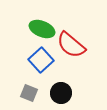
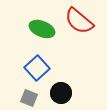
red semicircle: moved 8 px right, 24 px up
blue square: moved 4 px left, 8 px down
gray square: moved 5 px down
